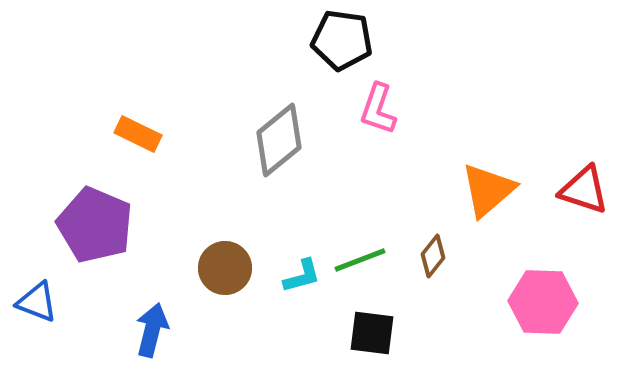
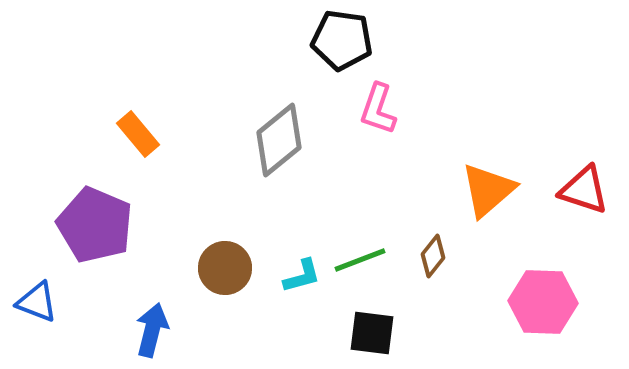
orange rectangle: rotated 24 degrees clockwise
